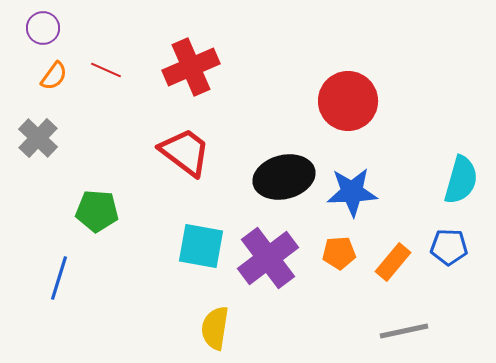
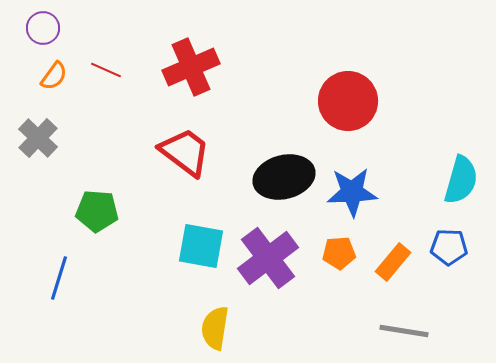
gray line: rotated 21 degrees clockwise
